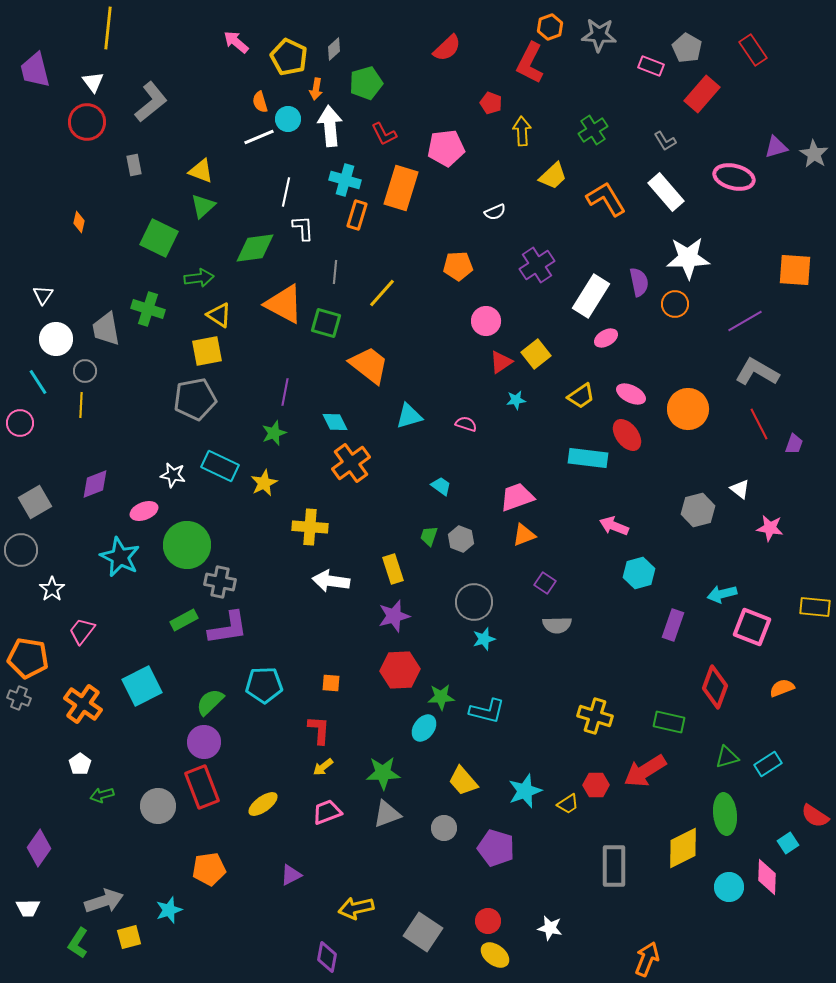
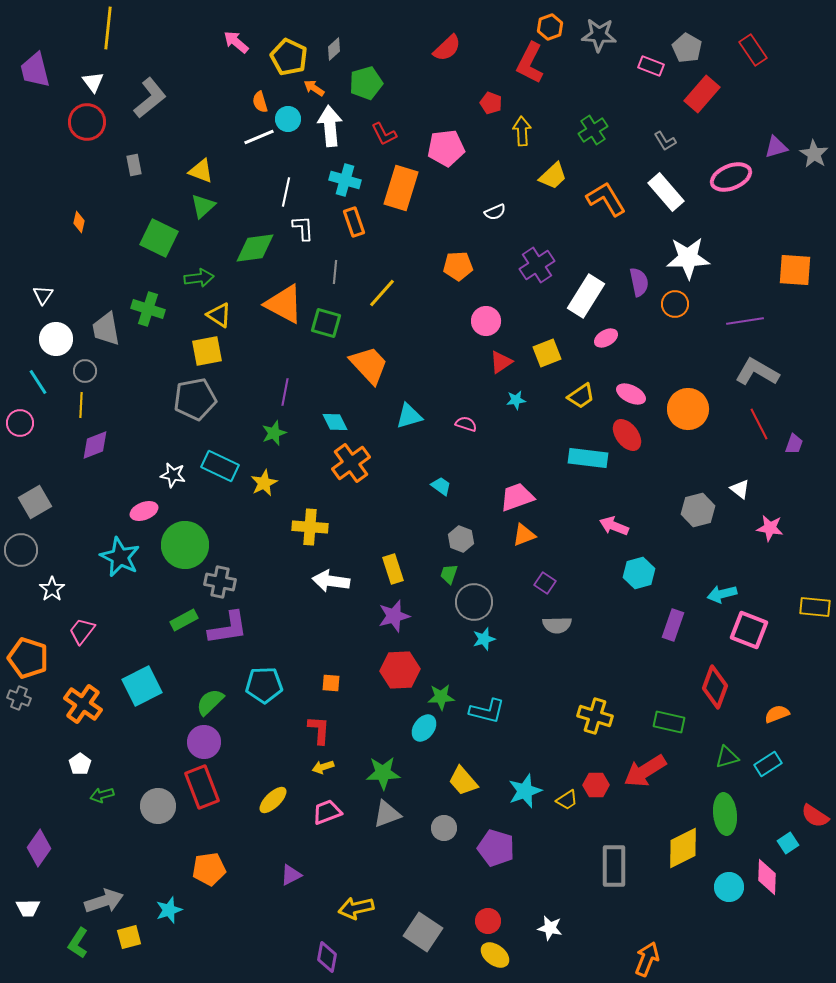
orange arrow at (316, 89): moved 2 px left, 1 px up; rotated 115 degrees clockwise
gray L-shape at (151, 102): moved 1 px left, 4 px up
pink ellipse at (734, 177): moved 3 px left; rotated 36 degrees counterclockwise
orange rectangle at (357, 215): moved 3 px left, 7 px down; rotated 36 degrees counterclockwise
white rectangle at (591, 296): moved 5 px left
purple line at (745, 321): rotated 21 degrees clockwise
yellow square at (536, 354): moved 11 px right, 1 px up; rotated 16 degrees clockwise
orange trapezoid at (369, 365): rotated 9 degrees clockwise
purple diamond at (95, 484): moved 39 px up
green trapezoid at (429, 536): moved 20 px right, 38 px down
green circle at (187, 545): moved 2 px left
pink square at (752, 627): moved 3 px left, 3 px down
orange pentagon at (28, 658): rotated 9 degrees clockwise
orange semicircle at (782, 688): moved 5 px left, 26 px down
yellow arrow at (323, 767): rotated 20 degrees clockwise
yellow ellipse at (263, 804): moved 10 px right, 4 px up; rotated 8 degrees counterclockwise
yellow trapezoid at (568, 804): moved 1 px left, 4 px up
